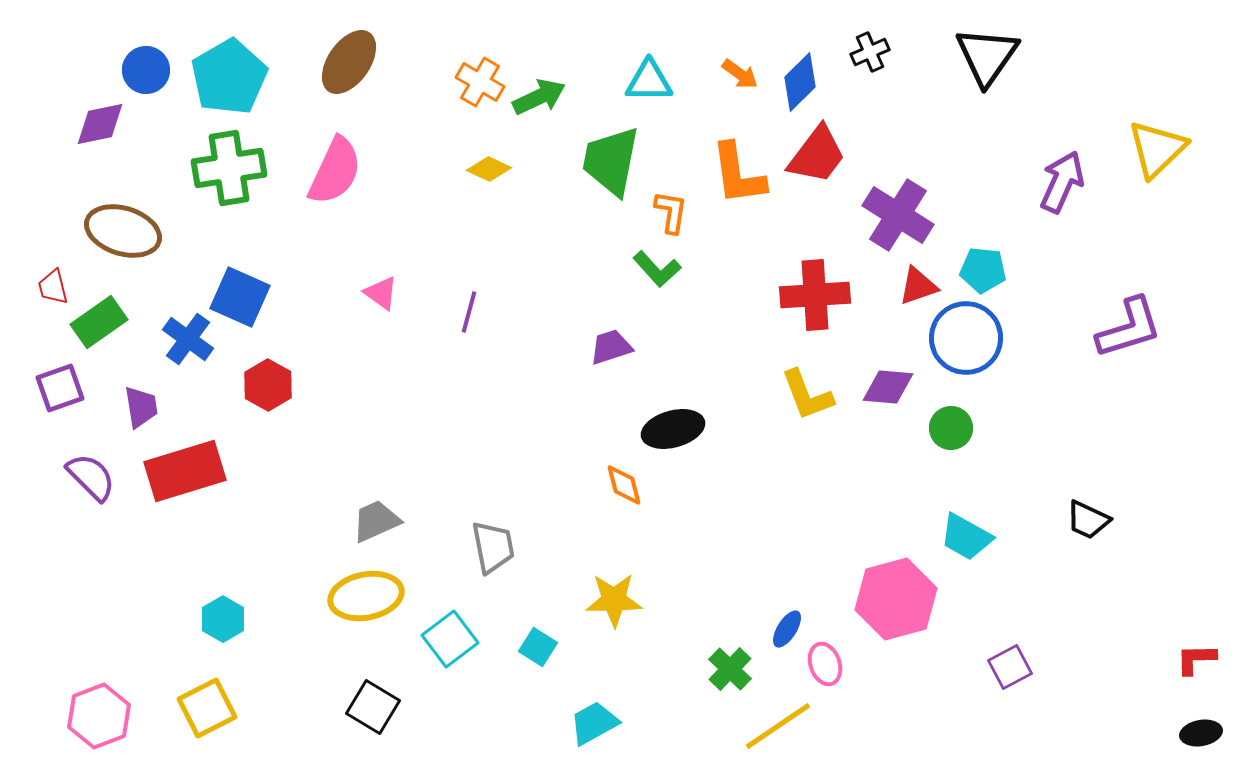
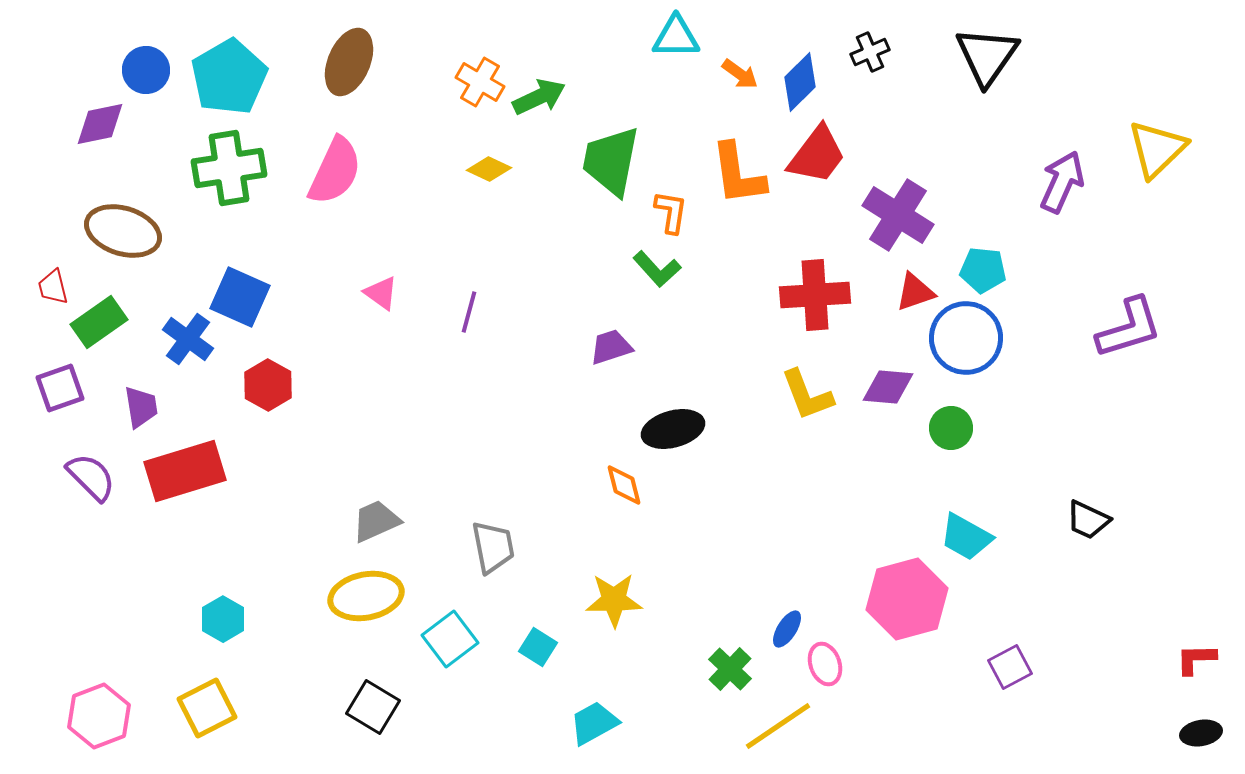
brown ellipse at (349, 62): rotated 12 degrees counterclockwise
cyan triangle at (649, 81): moved 27 px right, 44 px up
red triangle at (918, 286): moved 3 px left, 6 px down
pink hexagon at (896, 599): moved 11 px right
